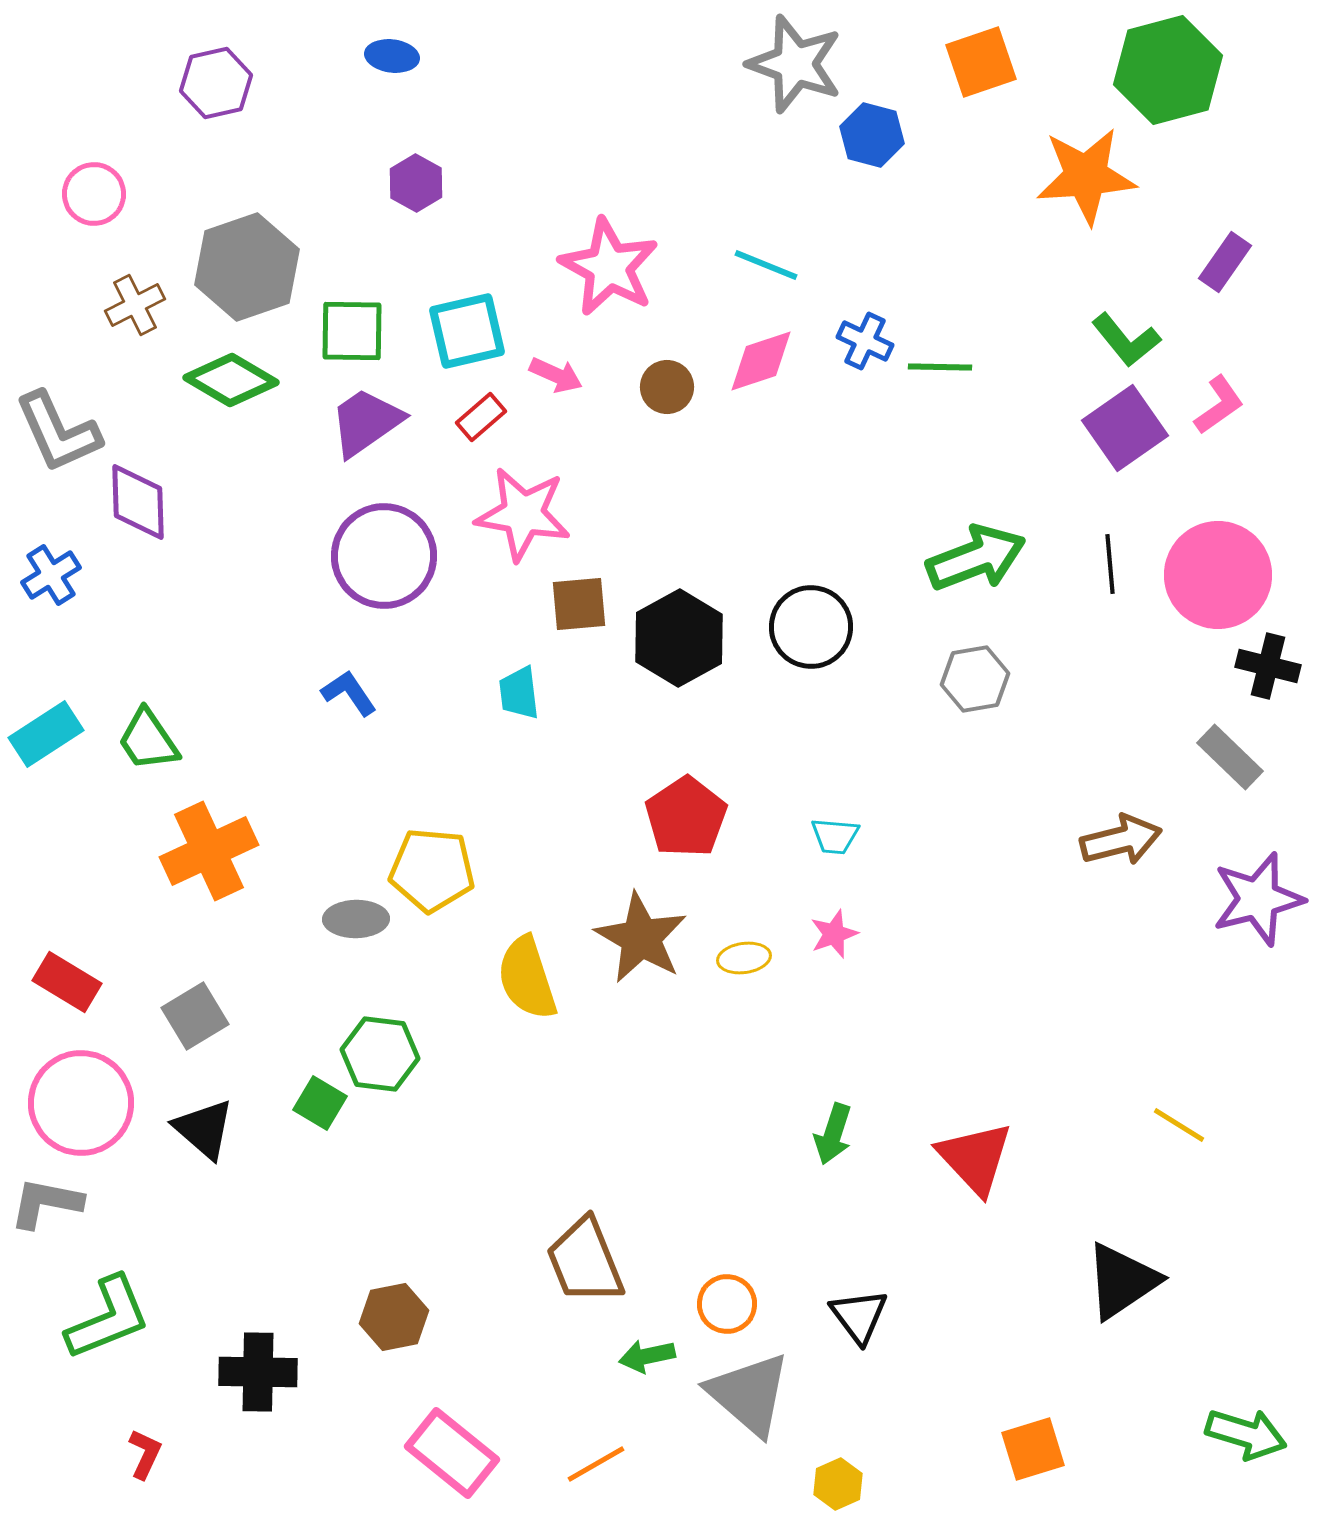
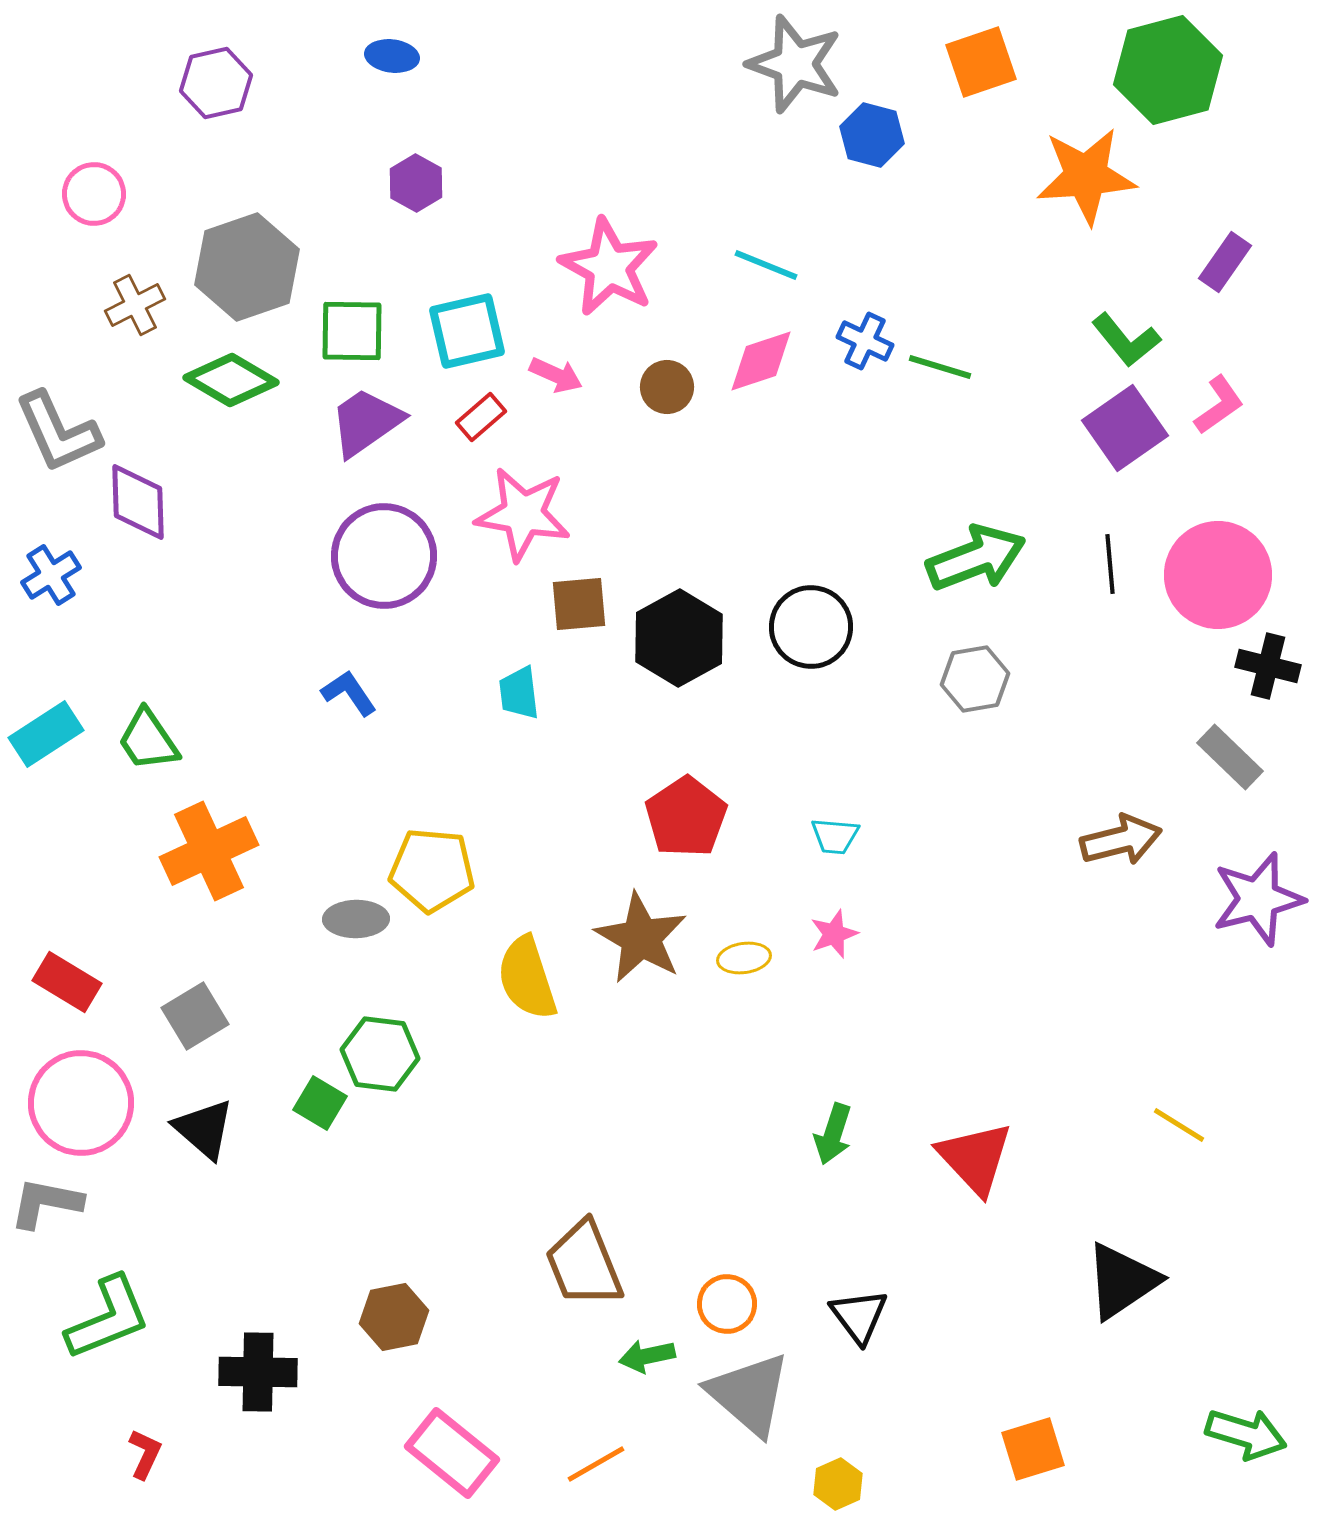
green line at (940, 367): rotated 16 degrees clockwise
brown trapezoid at (585, 1261): moved 1 px left, 3 px down
